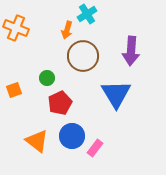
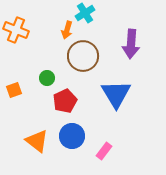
cyan cross: moved 2 px left, 1 px up
orange cross: moved 2 px down
purple arrow: moved 7 px up
red pentagon: moved 5 px right, 2 px up
pink rectangle: moved 9 px right, 3 px down
